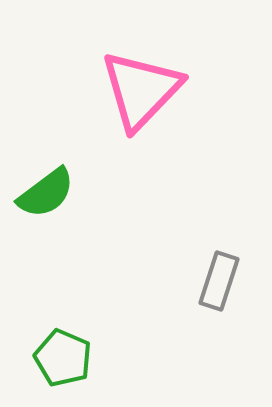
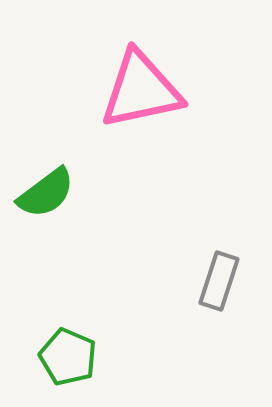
pink triangle: rotated 34 degrees clockwise
green pentagon: moved 5 px right, 1 px up
